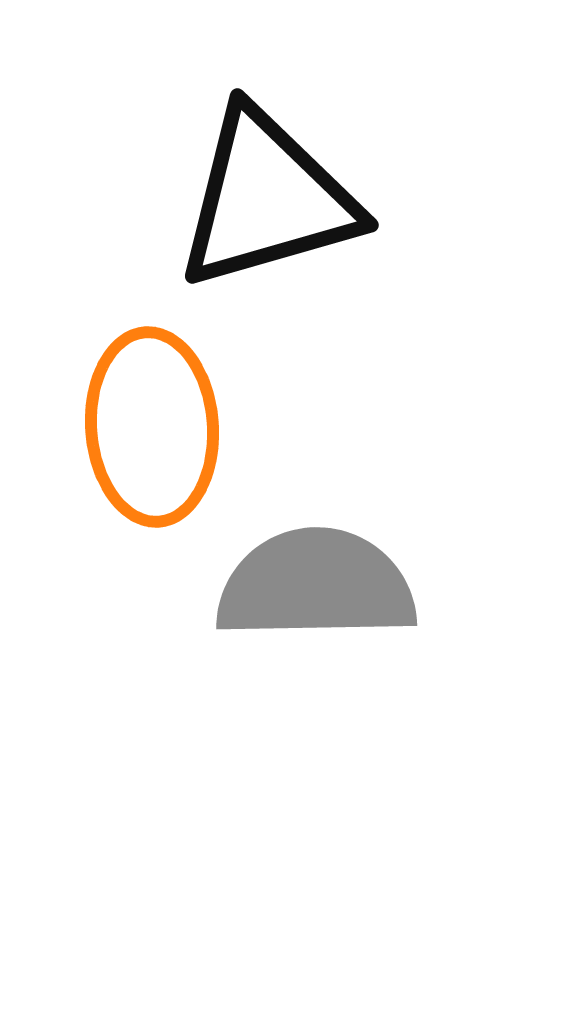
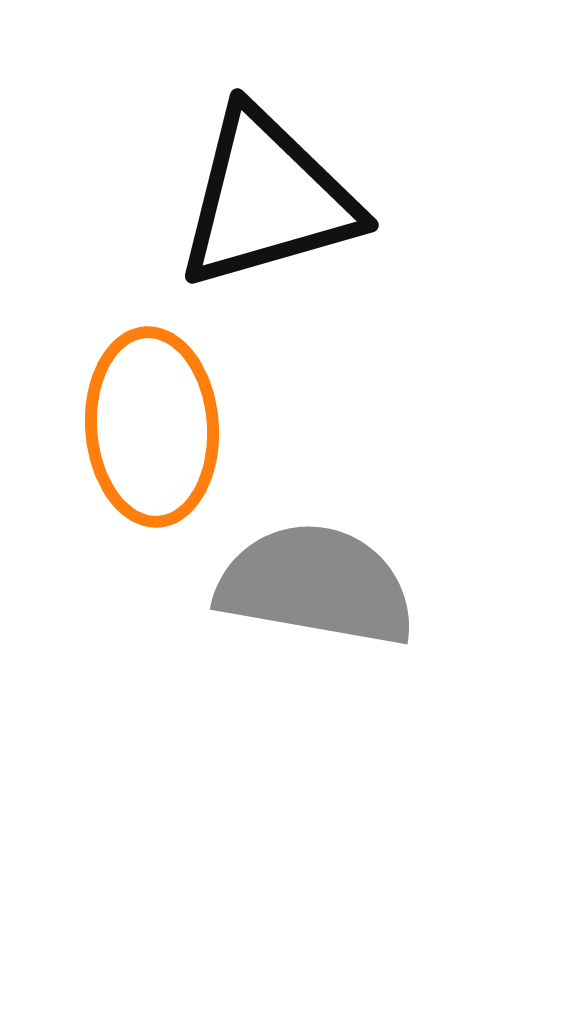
gray semicircle: rotated 11 degrees clockwise
